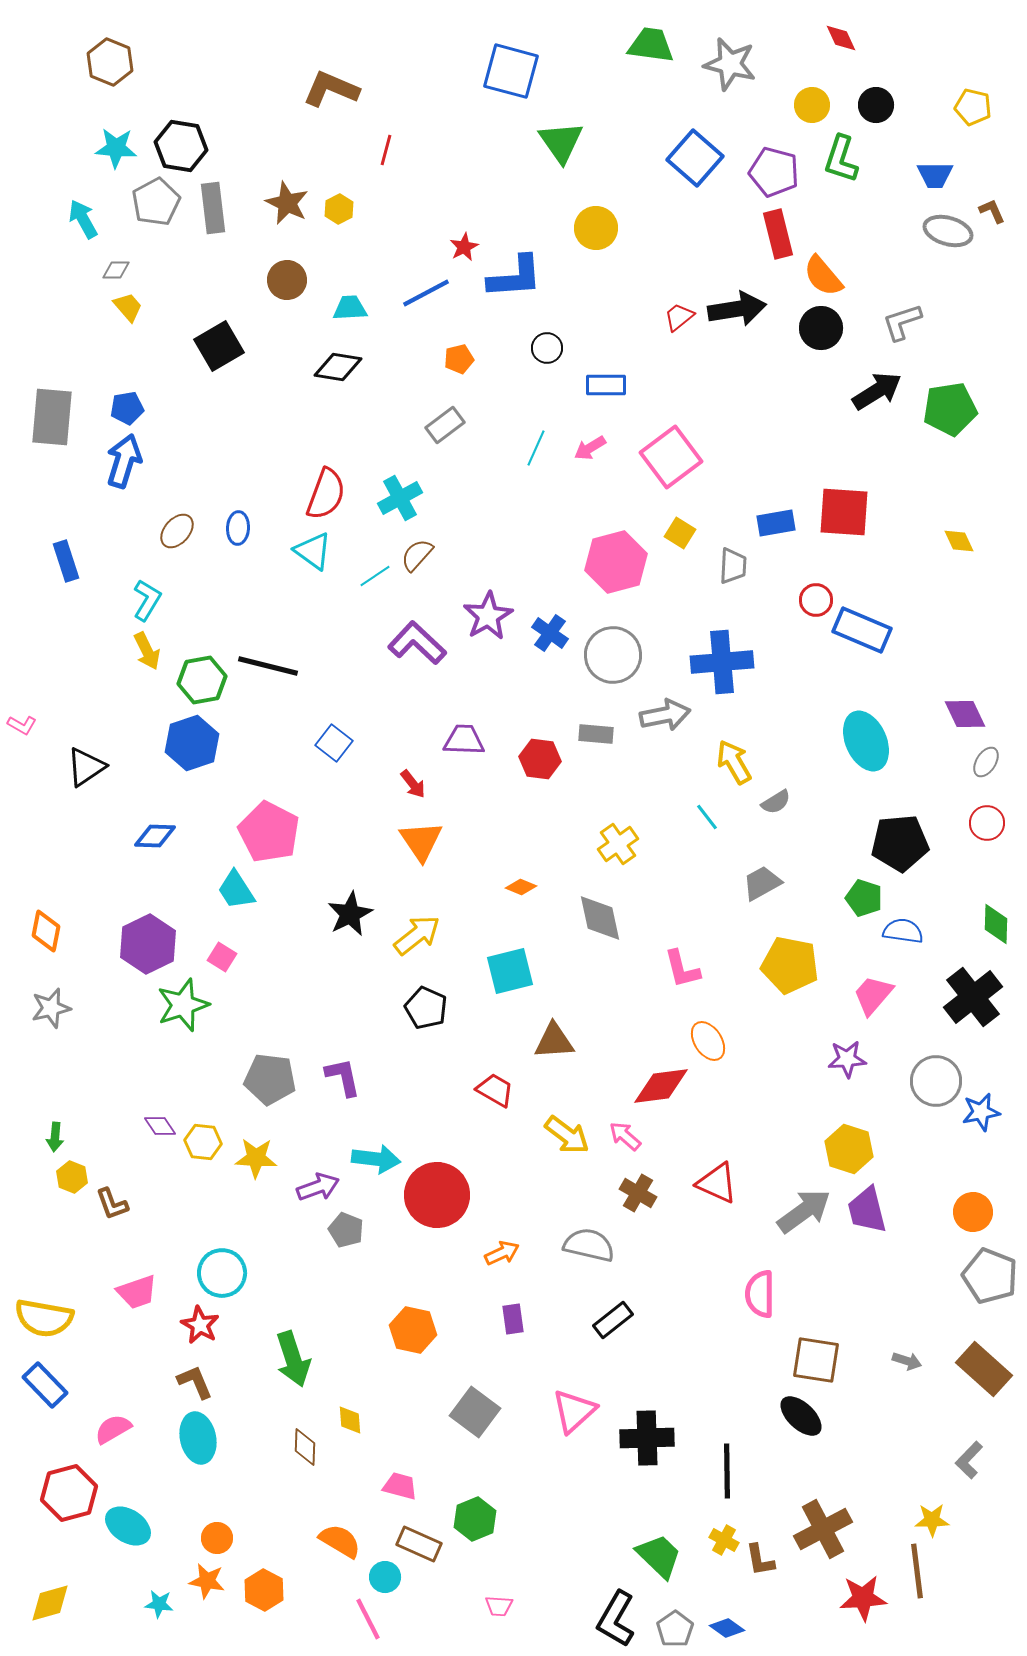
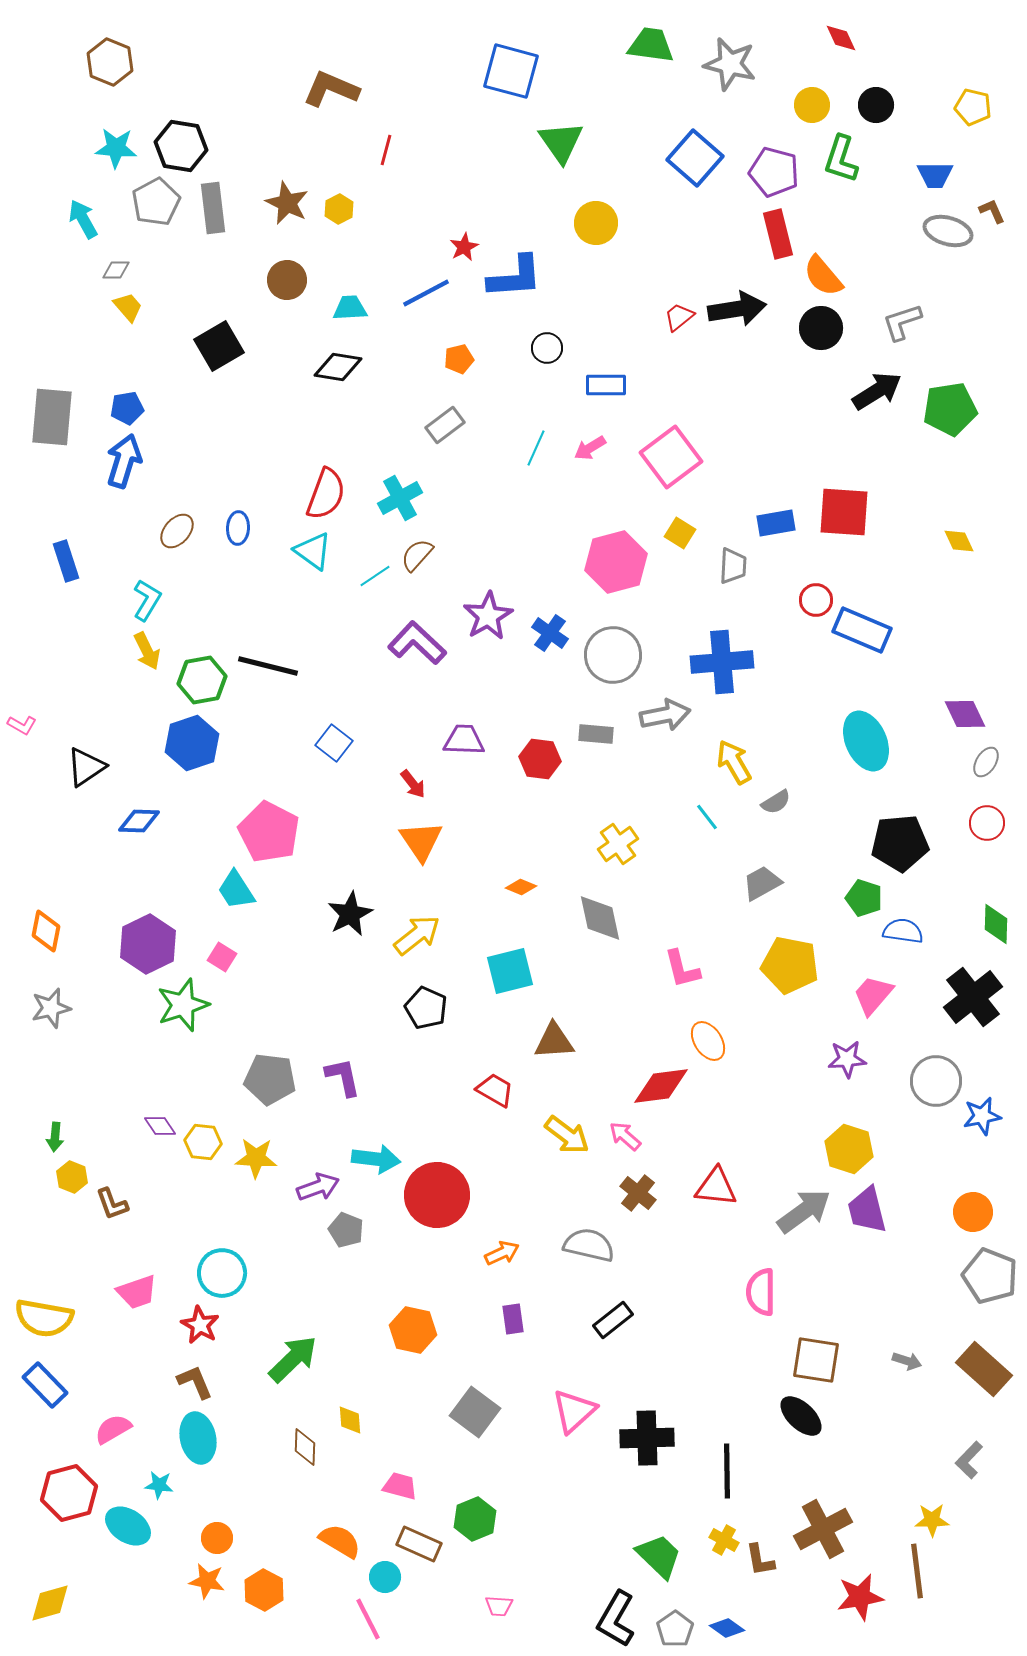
yellow circle at (596, 228): moved 5 px up
blue diamond at (155, 836): moved 16 px left, 15 px up
blue star at (981, 1112): moved 1 px right, 4 px down
red triangle at (717, 1183): moved 1 px left, 4 px down; rotated 18 degrees counterclockwise
brown cross at (638, 1193): rotated 9 degrees clockwise
pink semicircle at (760, 1294): moved 1 px right, 2 px up
green arrow at (293, 1359): rotated 116 degrees counterclockwise
red star at (863, 1598): moved 3 px left, 1 px up; rotated 6 degrees counterclockwise
cyan star at (159, 1604): moved 119 px up
